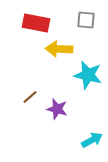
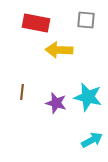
yellow arrow: moved 1 px down
cyan star: moved 22 px down
brown line: moved 8 px left, 5 px up; rotated 42 degrees counterclockwise
purple star: moved 1 px left, 6 px up
